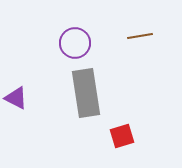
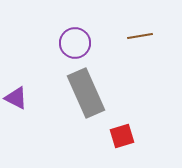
gray rectangle: rotated 15 degrees counterclockwise
